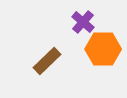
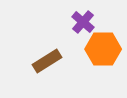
brown rectangle: rotated 12 degrees clockwise
